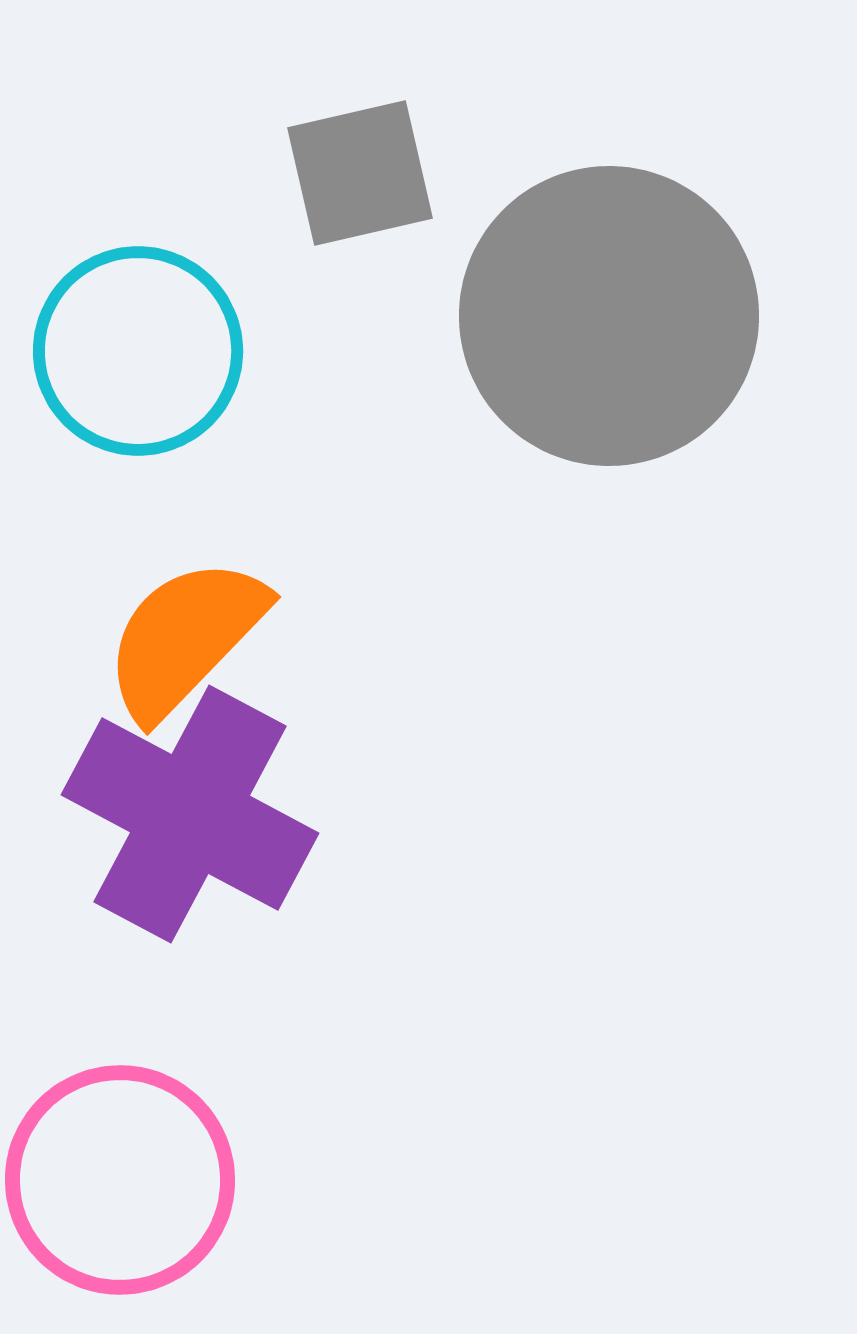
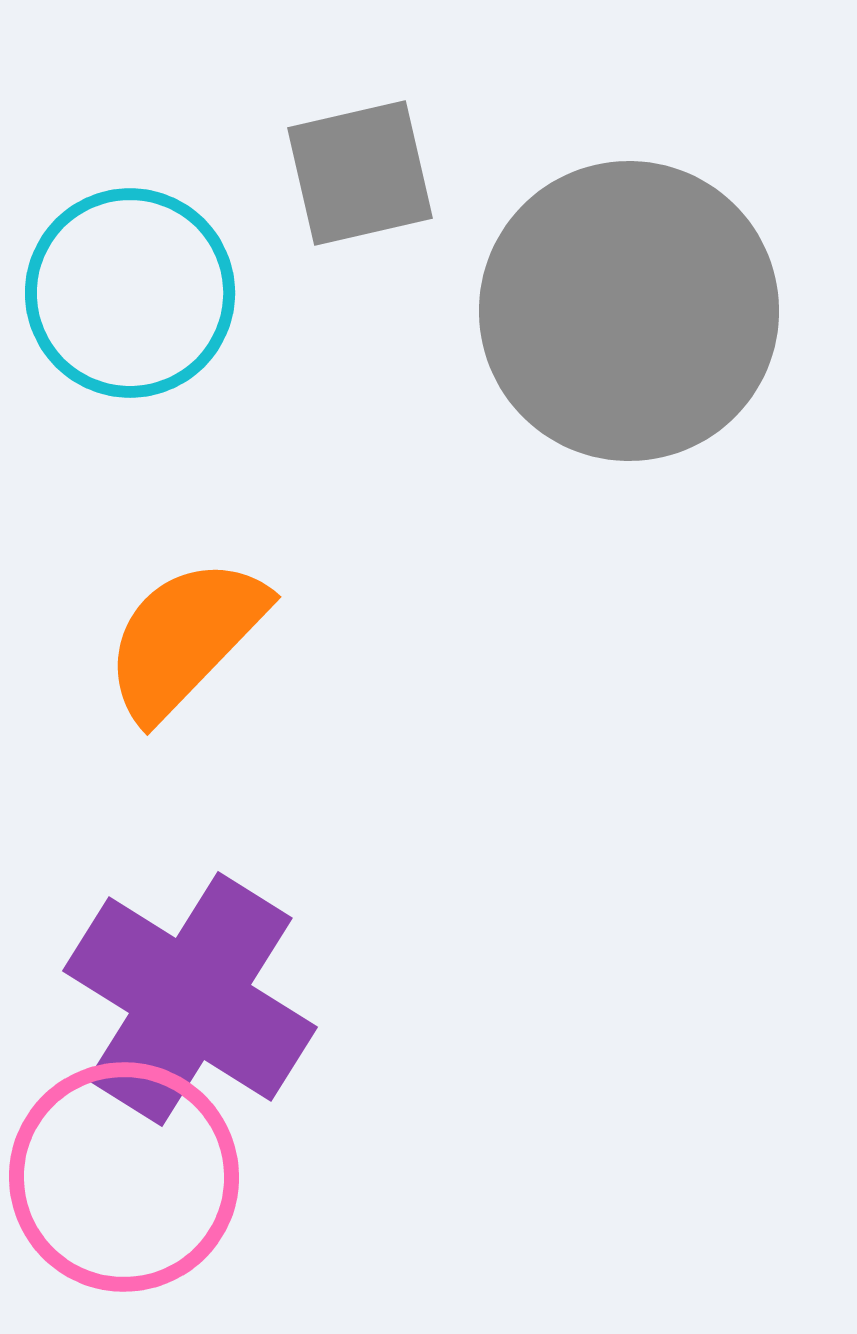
gray circle: moved 20 px right, 5 px up
cyan circle: moved 8 px left, 58 px up
purple cross: moved 185 px down; rotated 4 degrees clockwise
pink circle: moved 4 px right, 3 px up
